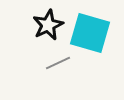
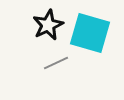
gray line: moved 2 px left
